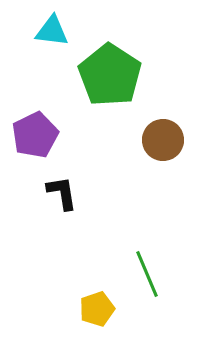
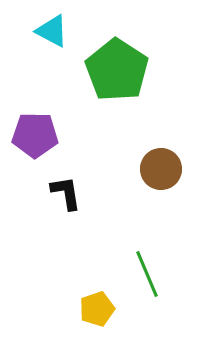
cyan triangle: rotated 21 degrees clockwise
green pentagon: moved 7 px right, 5 px up
purple pentagon: rotated 27 degrees clockwise
brown circle: moved 2 px left, 29 px down
black L-shape: moved 4 px right
